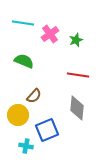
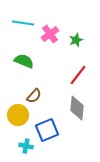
red line: rotated 60 degrees counterclockwise
